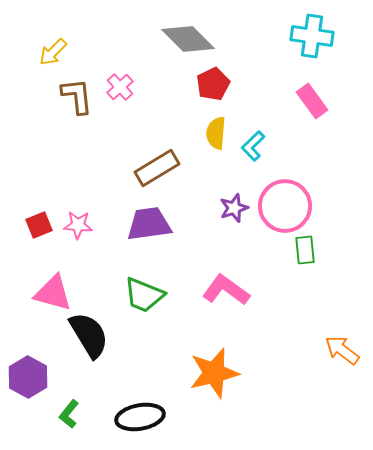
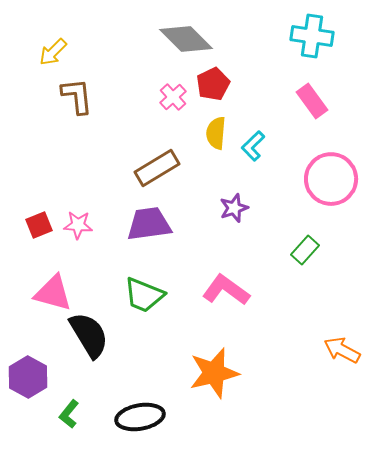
gray diamond: moved 2 px left
pink cross: moved 53 px right, 10 px down
pink circle: moved 46 px right, 27 px up
green rectangle: rotated 48 degrees clockwise
orange arrow: rotated 9 degrees counterclockwise
